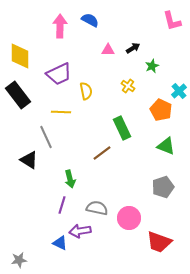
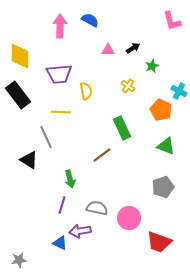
purple trapezoid: rotated 20 degrees clockwise
cyan cross: rotated 21 degrees counterclockwise
brown line: moved 2 px down
